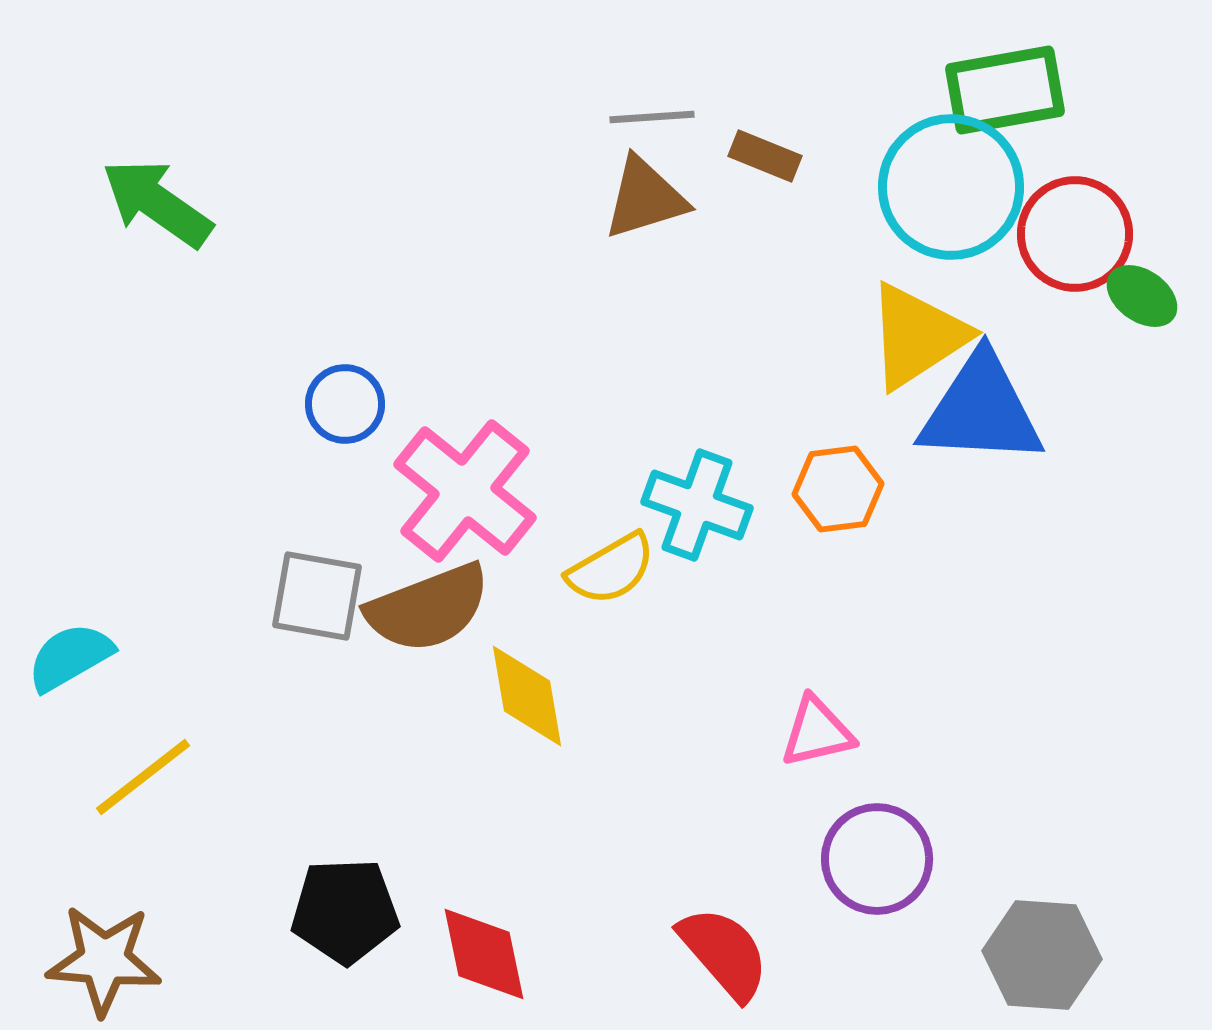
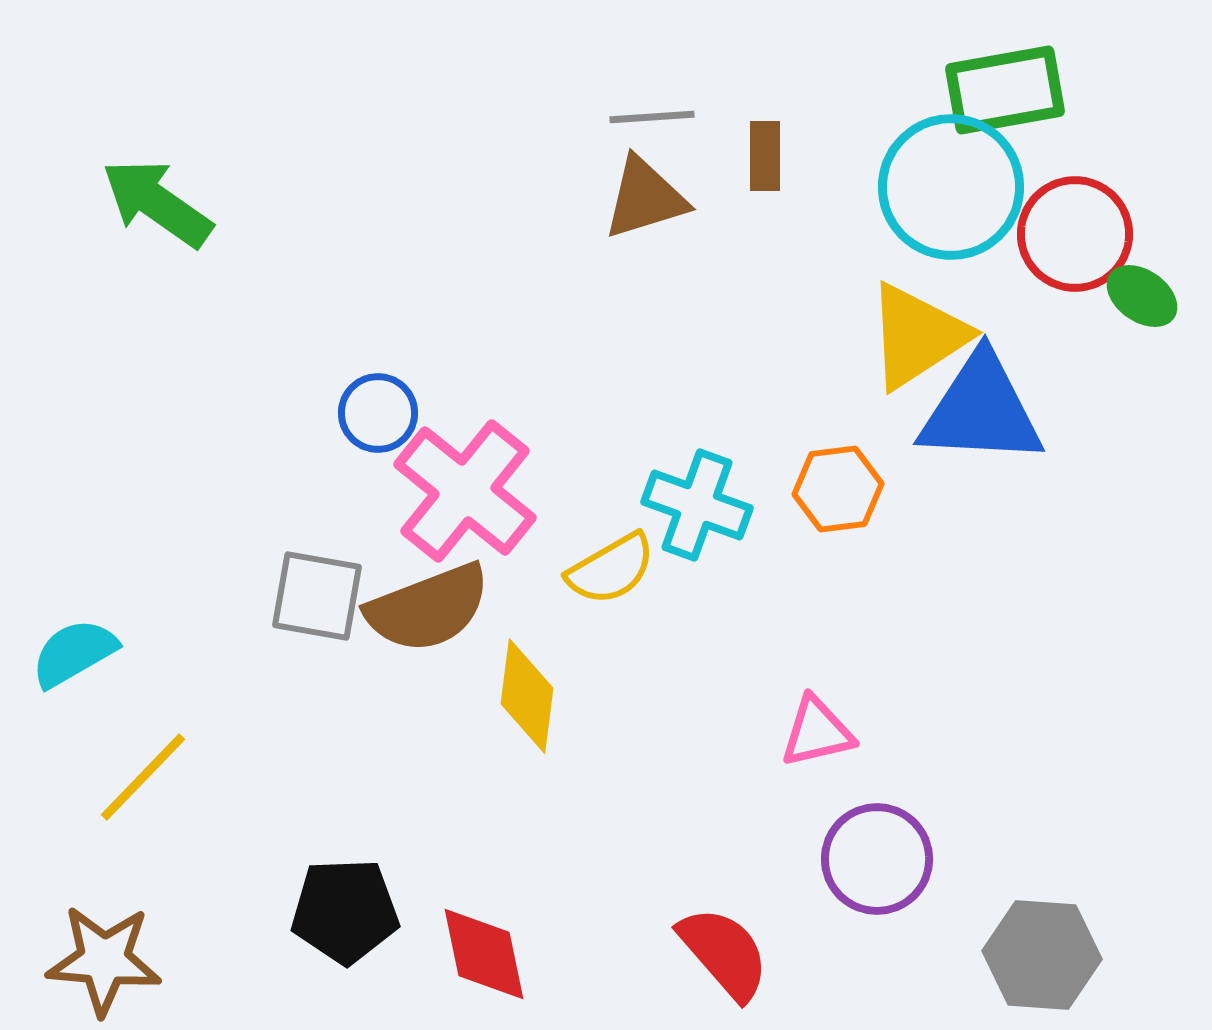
brown rectangle: rotated 68 degrees clockwise
blue circle: moved 33 px right, 9 px down
cyan semicircle: moved 4 px right, 4 px up
yellow diamond: rotated 17 degrees clockwise
yellow line: rotated 8 degrees counterclockwise
